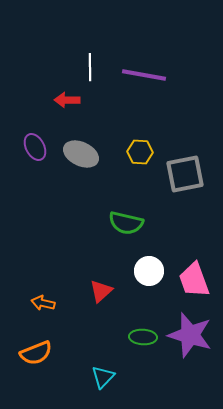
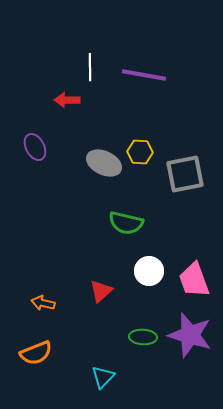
gray ellipse: moved 23 px right, 9 px down
